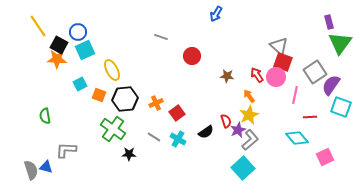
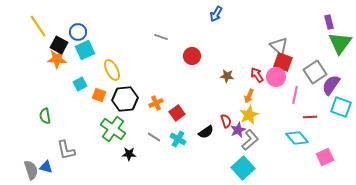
orange arrow at (249, 96): rotated 120 degrees counterclockwise
gray L-shape at (66, 150): rotated 105 degrees counterclockwise
